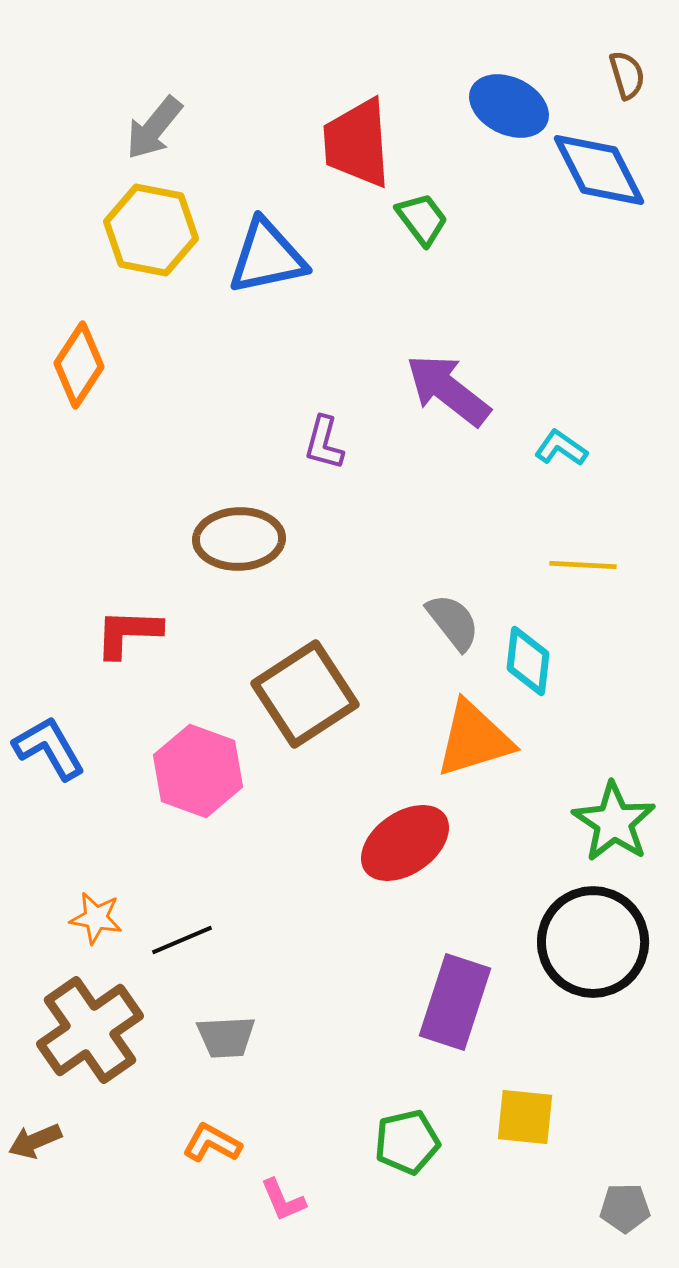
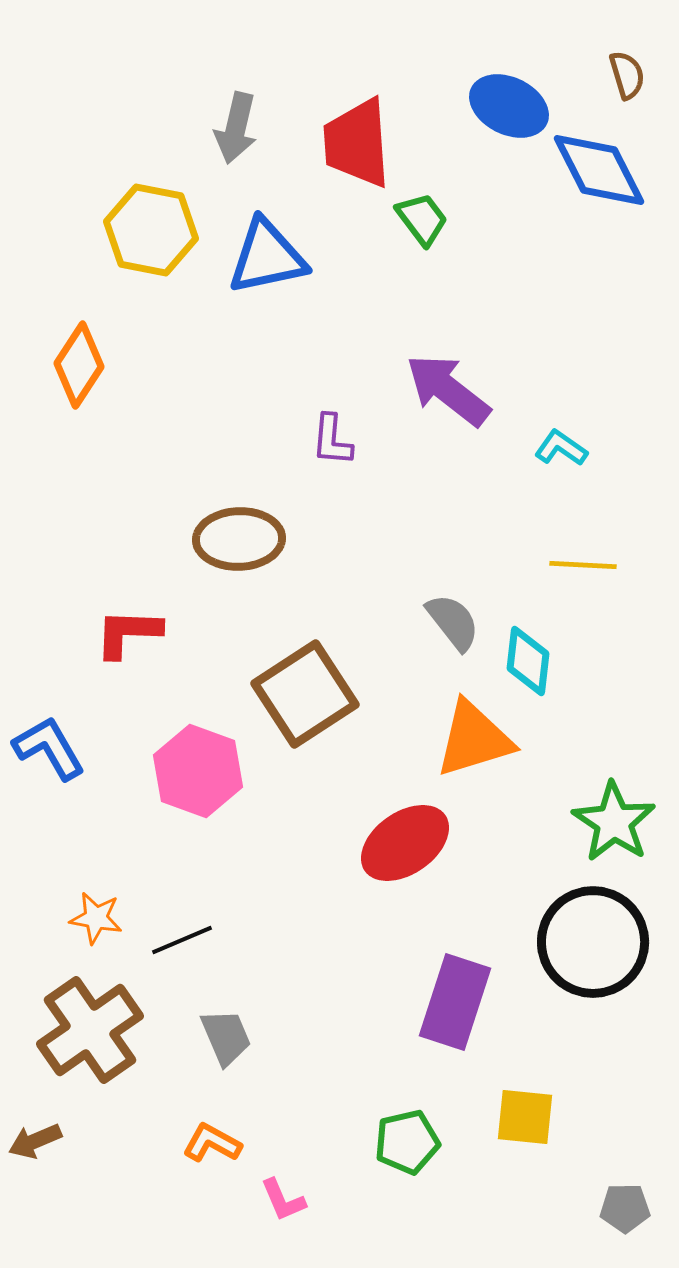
gray arrow: moved 82 px right; rotated 26 degrees counterclockwise
purple L-shape: moved 8 px right, 3 px up; rotated 10 degrees counterclockwise
gray trapezoid: rotated 110 degrees counterclockwise
